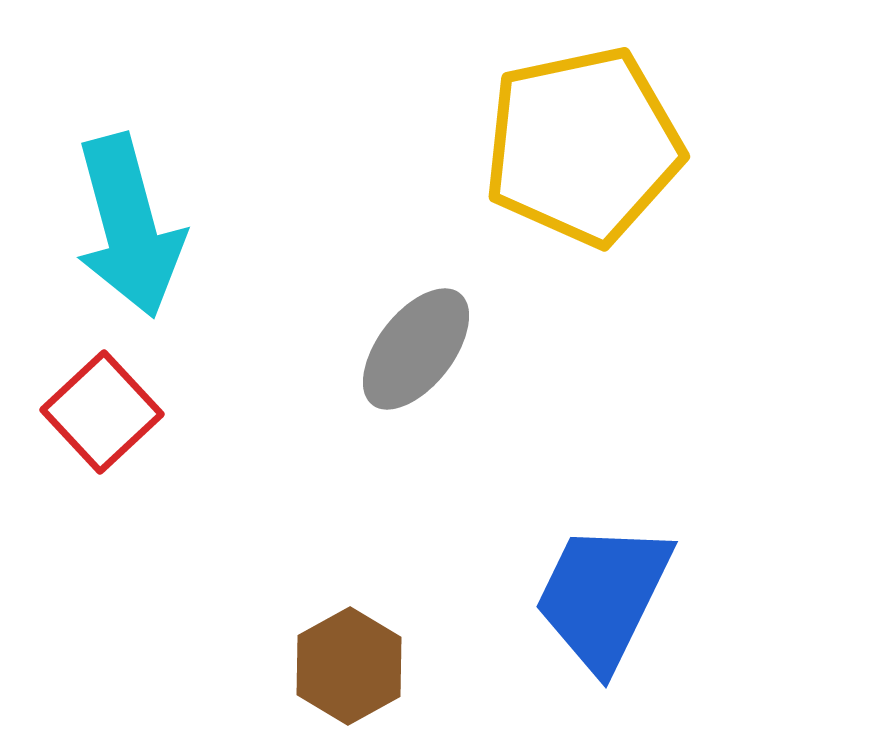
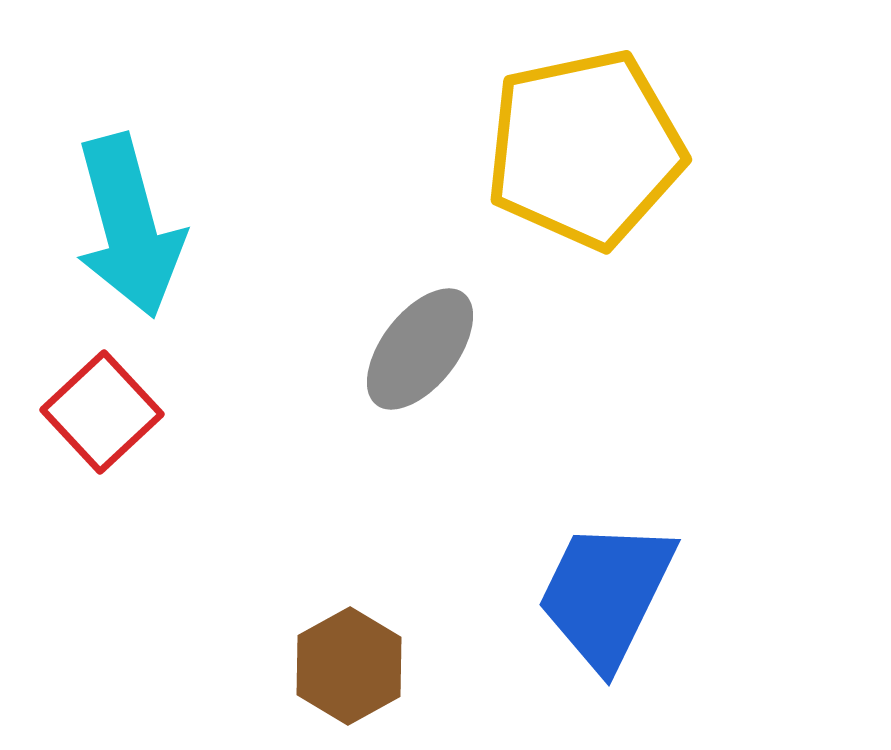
yellow pentagon: moved 2 px right, 3 px down
gray ellipse: moved 4 px right
blue trapezoid: moved 3 px right, 2 px up
